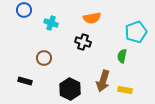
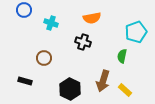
yellow rectangle: rotated 32 degrees clockwise
